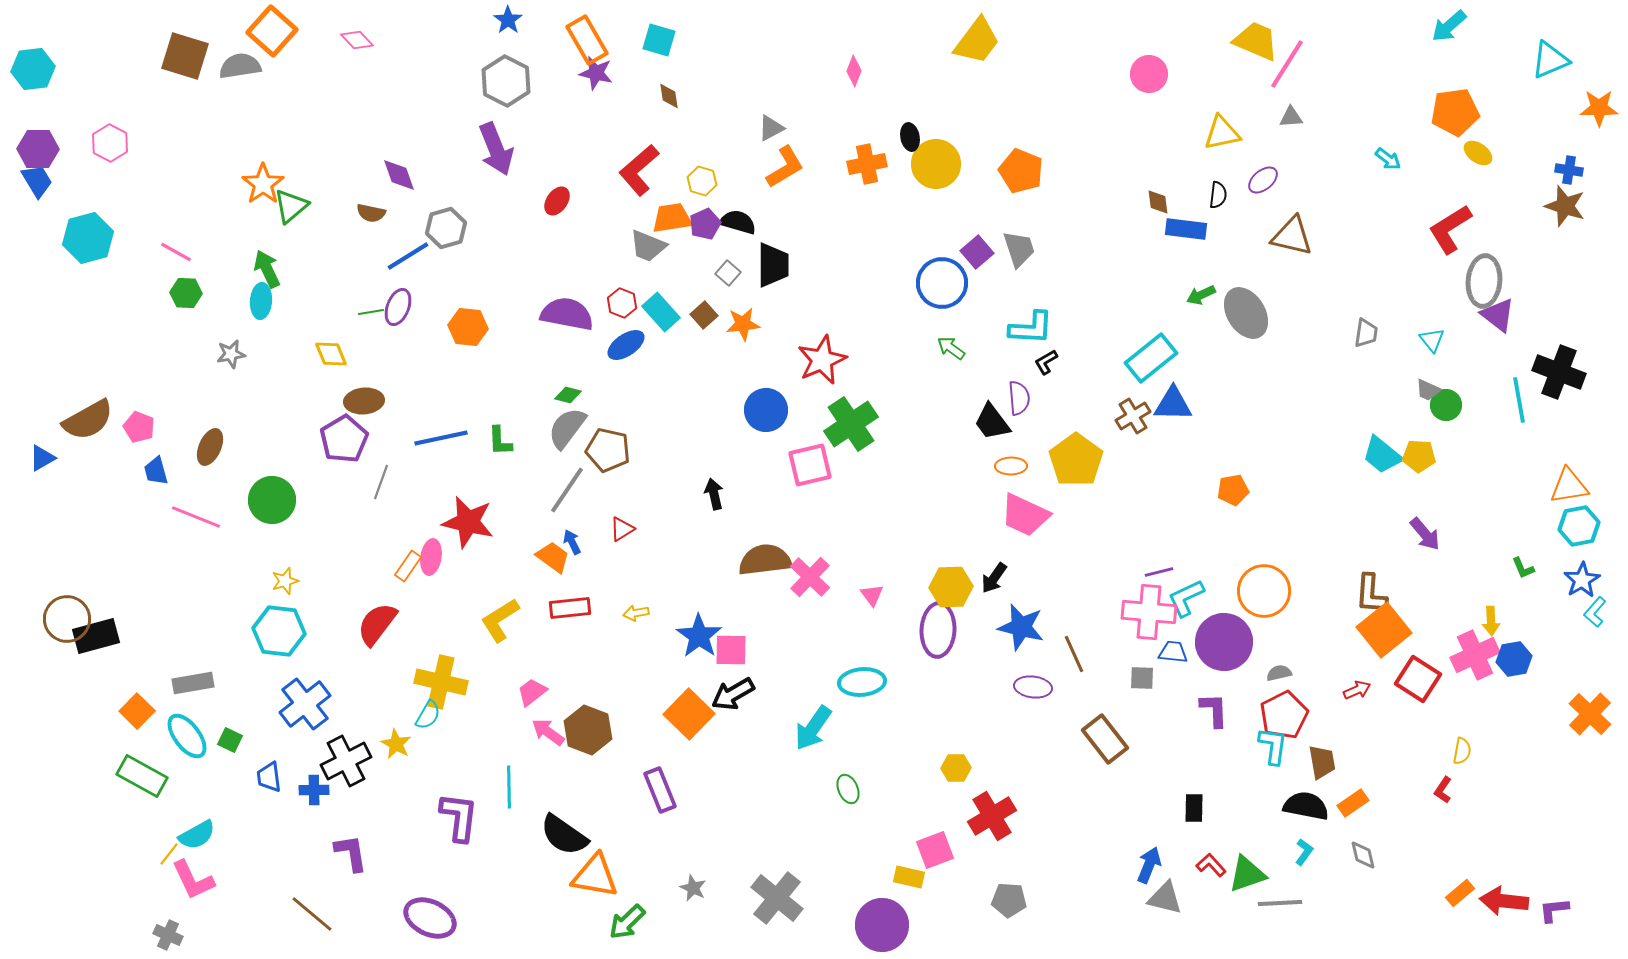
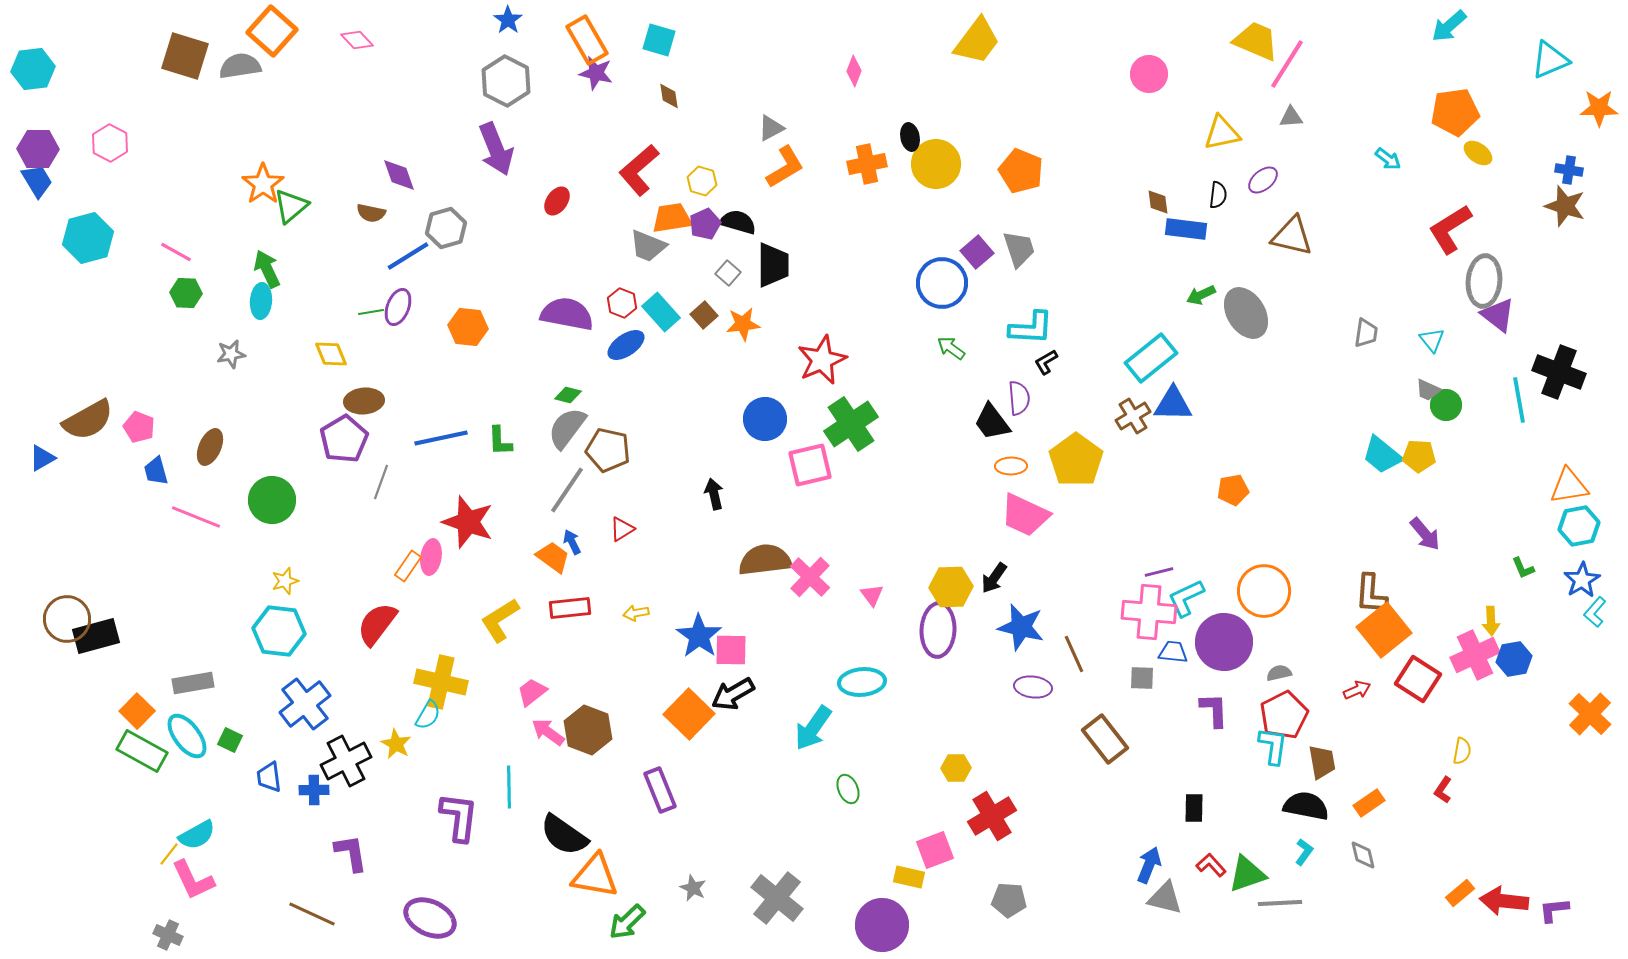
blue circle at (766, 410): moved 1 px left, 9 px down
red star at (468, 522): rotated 6 degrees clockwise
green rectangle at (142, 776): moved 25 px up
orange rectangle at (1353, 803): moved 16 px right
brown line at (312, 914): rotated 15 degrees counterclockwise
